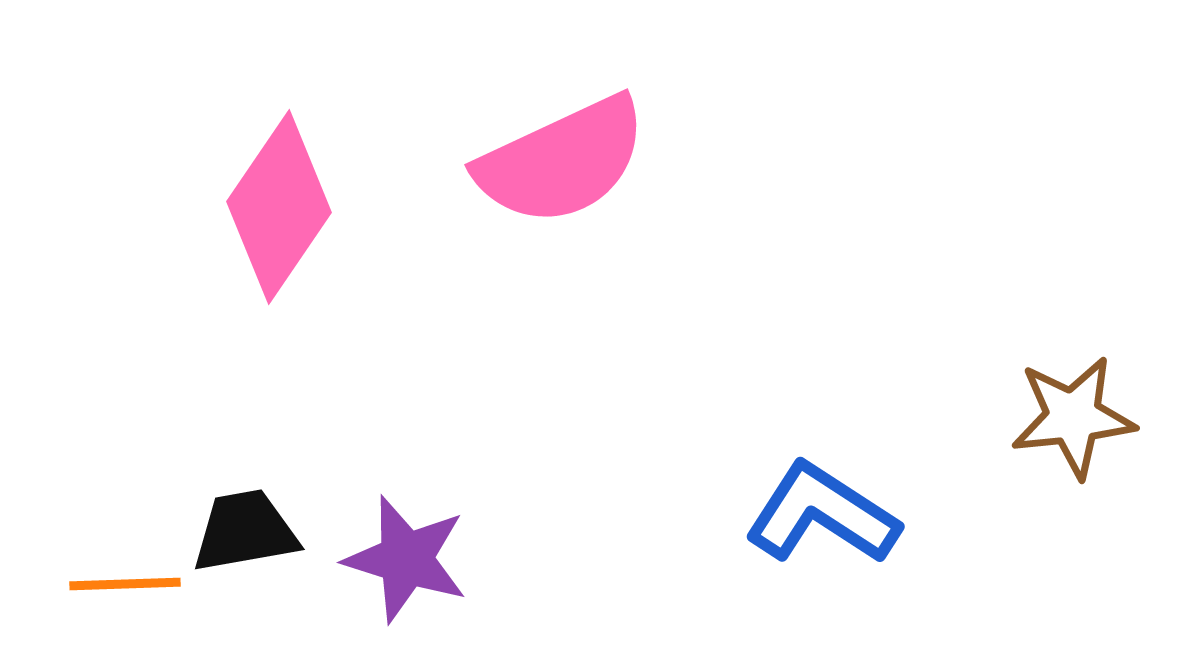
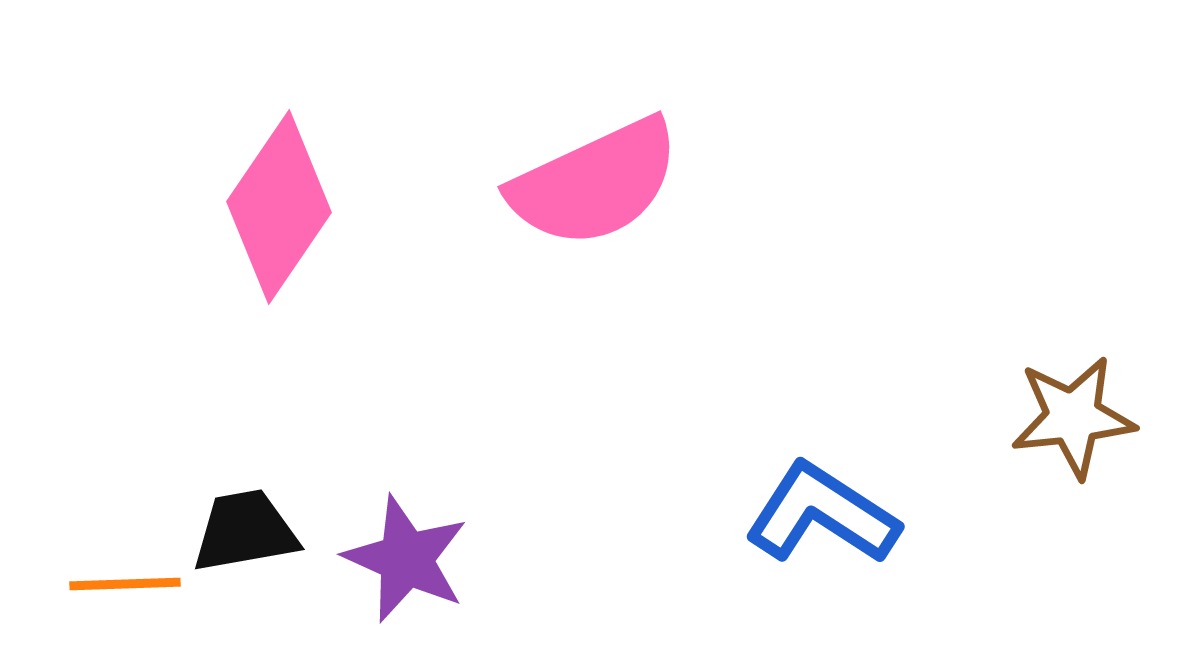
pink semicircle: moved 33 px right, 22 px down
purple star: rotated 7 degrees clockwise
